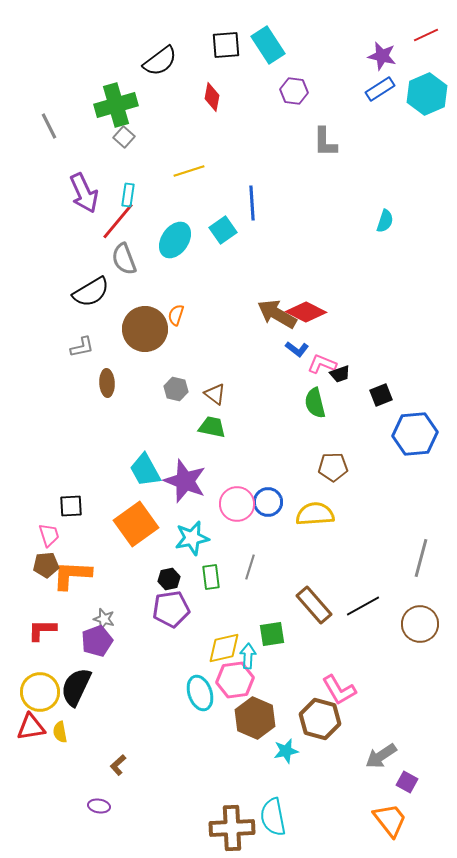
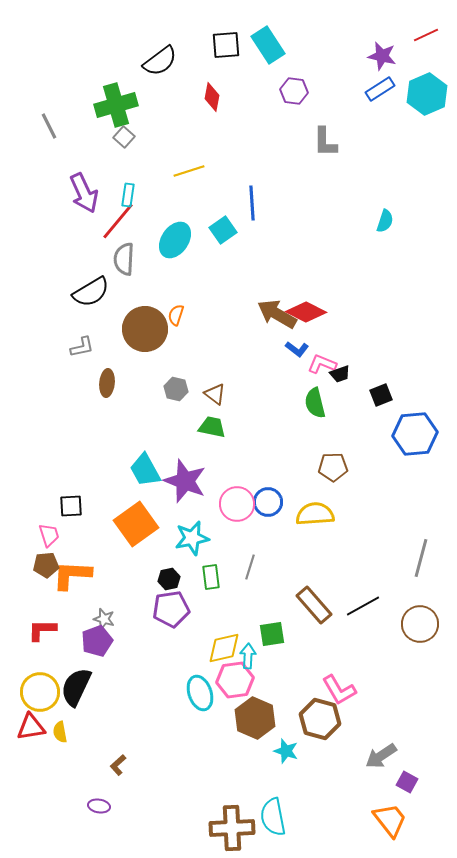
gray semicircle at (124, 259): rotated 24 degrees clockwise
brown ellipse at (107, 383): rotated 8 degrees clockwise
cyan star at (286, 751): rotated 30 degrees clockwise
